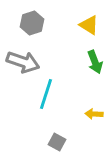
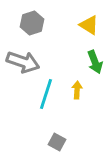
yellow arrow: moved 17 px left, 24 px up; rotated 90 degrees clockwise
